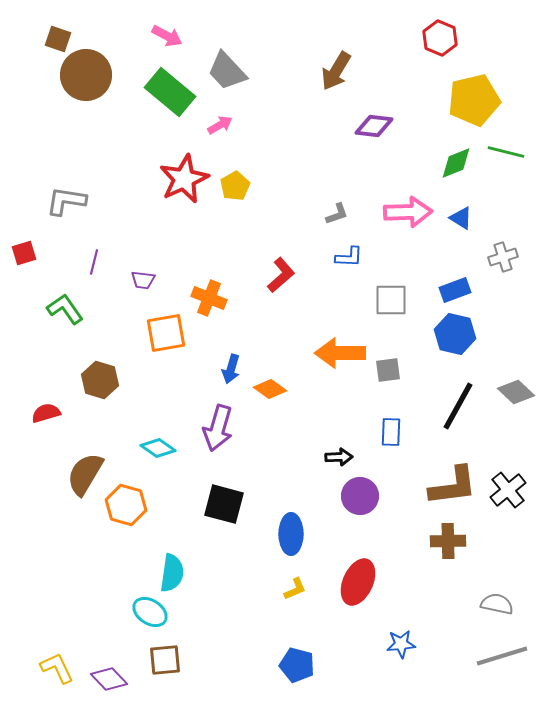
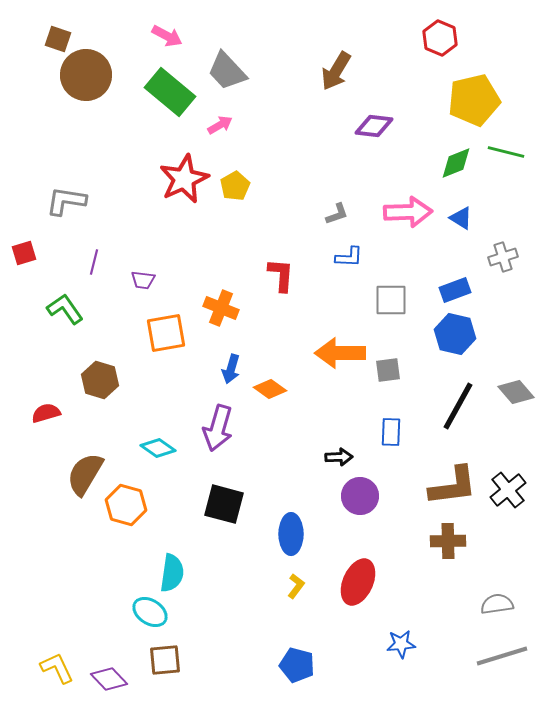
red L-shape at (281, 275): rotated 45 degrees counterclockwise
orange cross at (209, 298): moved 12 px right, 10 px down
gray diamond at (516, 392): rotated 6 degrees clockwise
yellow L-shape at (295, 589): moved 1 px right, 3 px up; rotated 30 degrees counterclockwise
gray semicircle at (497, 604): rotated 20 degrees counterclockwise
